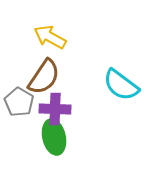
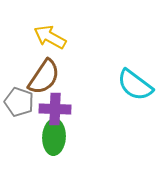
cyan semicircle: moved 14 px right
gray pentagon: rotated 12 degrees counterclockwise
green ellipse: rotated 16 degrees clockwise
